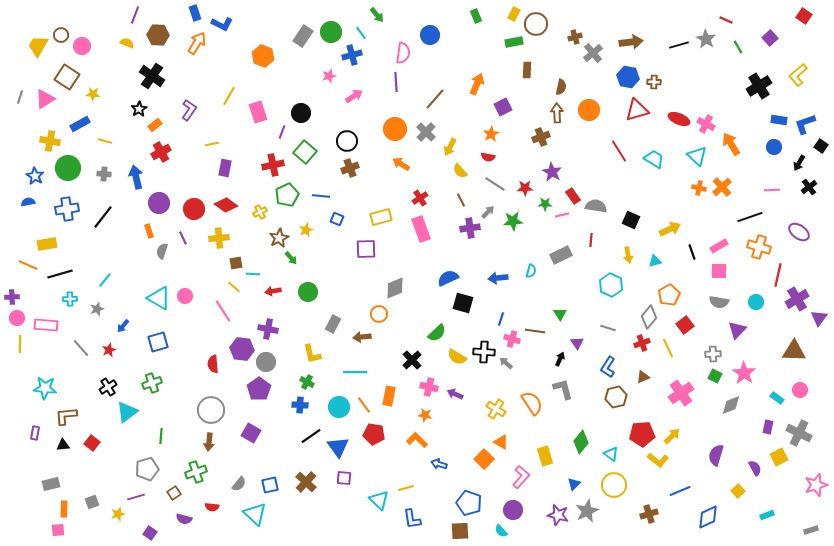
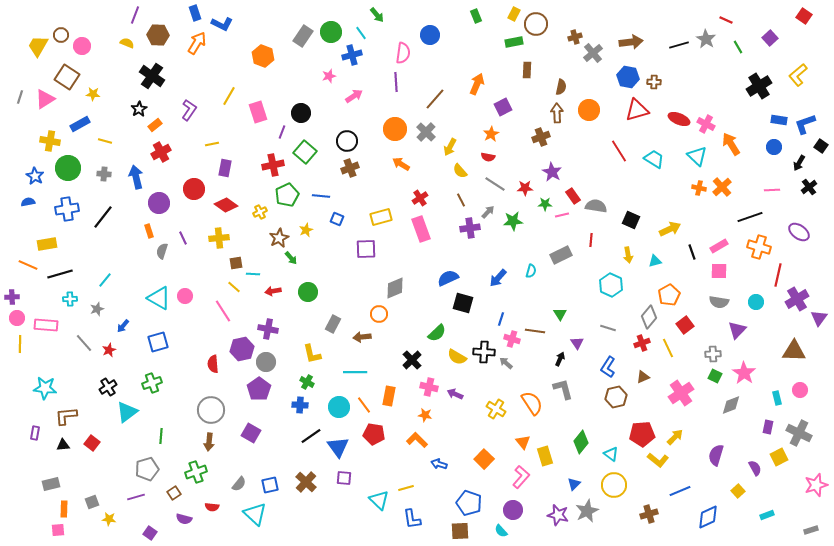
red circle at (194, 209): moved 20 px up
blue arrow at (498, 278): rotated 42 degrees counterclockwise
gray line at (81, 348): moved 3 px right, 5 px up
purple hexagon at (242, 349): rotated 20 degrees counterclockwise
cyan rectangle at (777, 398): rotated 40 degrees clockwise
yellow arrow at (672, 436): moved 3 px right, 1 px down
orange triangle at (501, 442): moved 22 px right; rotated 21 degrees clockwise
yellow star at (118, 514): moved 9 px left, 5 px down; rotated 24 degrees clockwise
